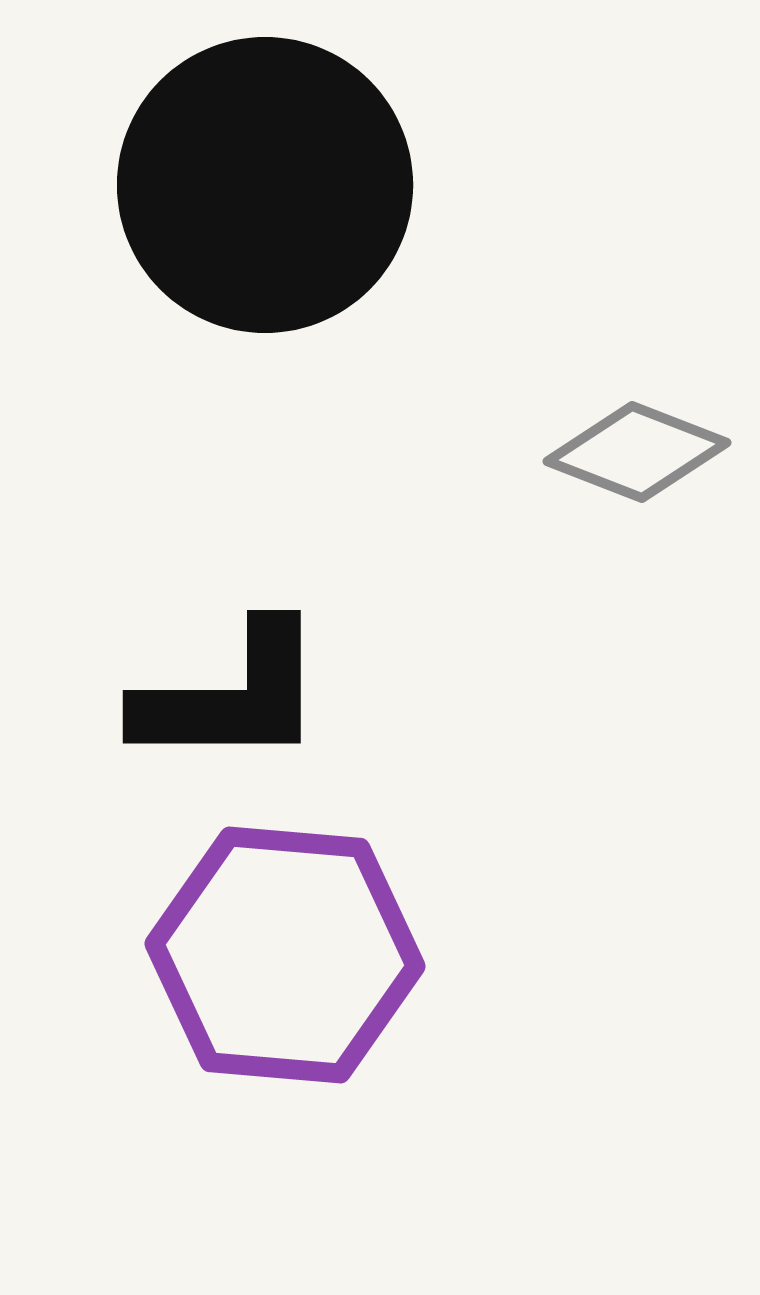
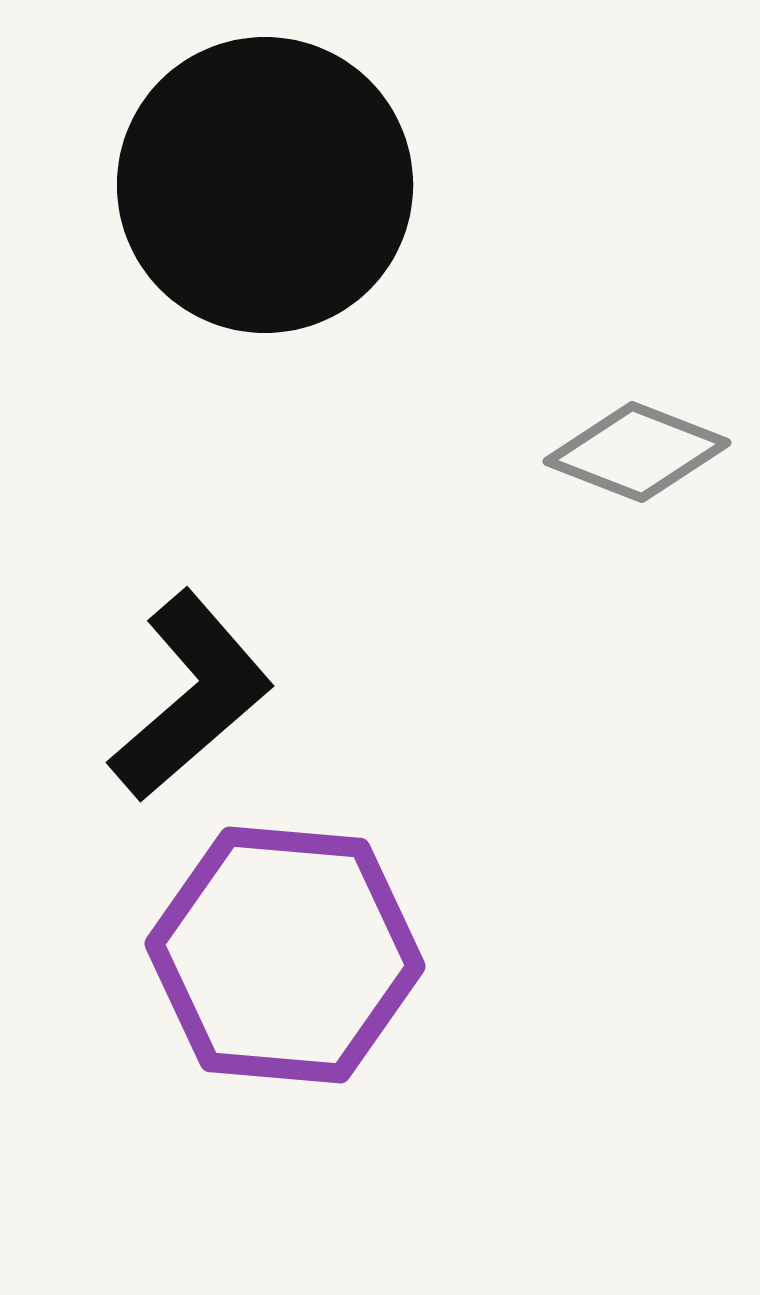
black L-shape: moved 40 px left; rotated 41 degrees counterclockwise
